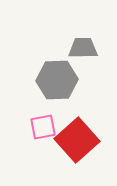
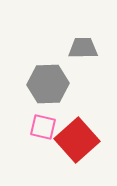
gray hexagon: moved 9 px left, 4 px down
pink square: rotated 24 degrees clockwise
